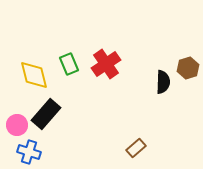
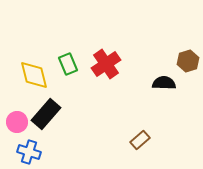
green rectangle: moved 1 px left
brown hexagon: moved 7 px up
black semicircle: moved 1 px right, 1 px down; rotated 90 degrees counterclockwise
pink circle: moved 3 px up
brown rectangle: moved 4 px right, 8 px up
